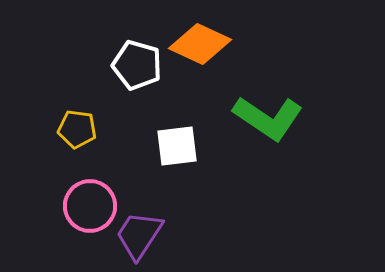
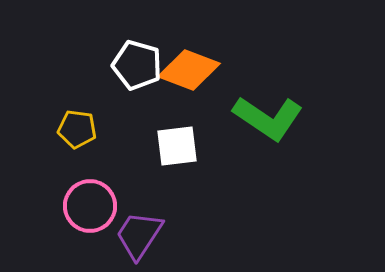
orange diamond: moved 11 px left, 26 px down; rotated 4 degrees counterclockwise
